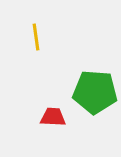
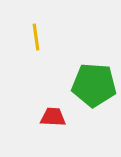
green pentagon: moved 1 px left, 7 px up
